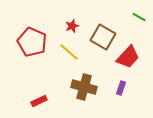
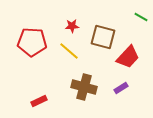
green line: moved 2 px right
red star: rotated 16 degrees clockwise
brown square: rotated 15 degrees counterclockwise
red pentagon: rotated 20 degrees counterclockwise
yellow line: moved 1 px up
purple rectangle: rotated 40 degrees clockwise
